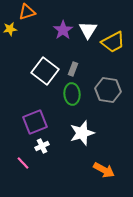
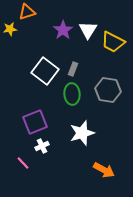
yellow trapezoid: rotated 55 degrees clockwise
